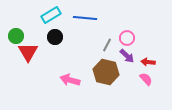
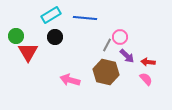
pink circle: moved 7 px left, 1 px up
